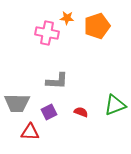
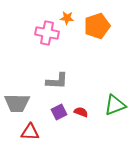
purple square: moved 10 px right
